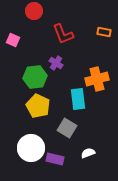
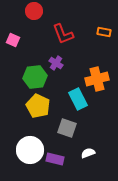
cyan rectangle: rotated 20 degrees counterclockwise
gray square: rotated 12 degrees counterclockwise
white circle: moved 1 px left, 2 px down
